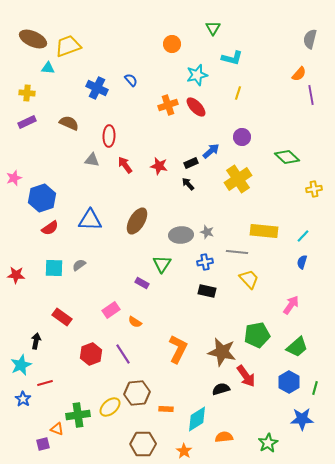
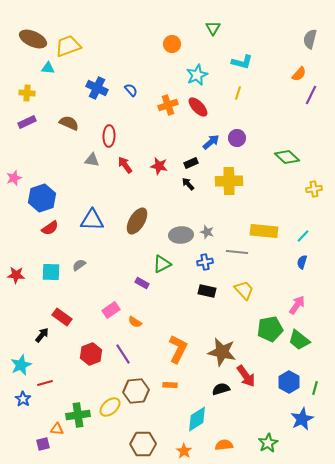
cyan L-shape at (232, 58): moved 10 px right, 4 px down
cyan star at (197, 75): rotated 10 degrees counterclockwise
blue semicircle at (131, 80): moved 10 px down
purple line at (311, 95): rotated 36 degrees clockwise
red ellipse at (196, 107): moved 2 px right
purple circle at (242, 137): moved 5 px left, 1 px down
blue arrow at (211, 151): moved 9 px up
yellow cross at (238, 179): moved 9 px left, 2 px down; rotated 32 degrees clockwise
blue triangle at (90, 220): moved 2 px right
green triangle at (162, 264): rotated 30 degrees clockwise
cyan square at (54, 268): moved 3 px left, 4 px down
yellow trapezoid at (249, 279): moved 5 px left, 11 px down
pink arrow at (291, 305): moved 6 px right
green pentagon at (257, 335): moved 13 px right, 6 px up
black arrow at (36, 341): moved 6 px right, 6 px up; rotated 28 degrees clockwise
green trapezoid at (297, 347): moved 2 px right, 7 px up; rotated 80 degrees clockwise
brown hexagon at (137, 393): moved 1 px left, 2 px up
orange rectangle at (166, 409): moved 4 px right, 24 px up
blue star at (302, 419): rotated 25 degrees counterclockwise
orange triangle at (57, 429): rotated 16 degrees counterclockwise
orange semicircle at (224, 437): moved 8 px down
